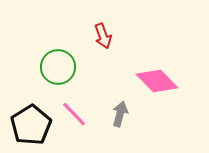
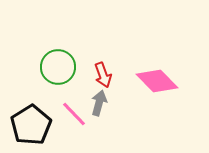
red arrow: moved 39 px down
gray arrow: moved 21 px left, 11 px up
